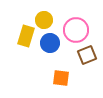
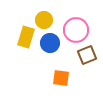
yellow rectangle: moved 1 px down
